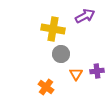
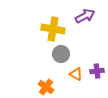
orange triangle: rotated 32 degrees counterclockwise
